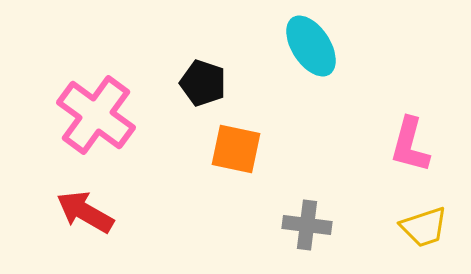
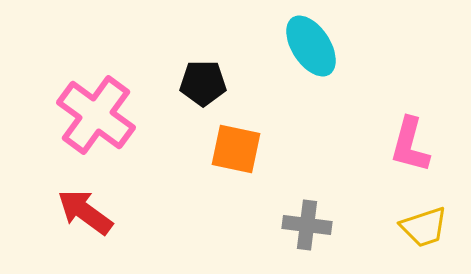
black pentagon: rotated 18 degrees counterclockwise
red arrow: rotated 6 degrees clockwise
